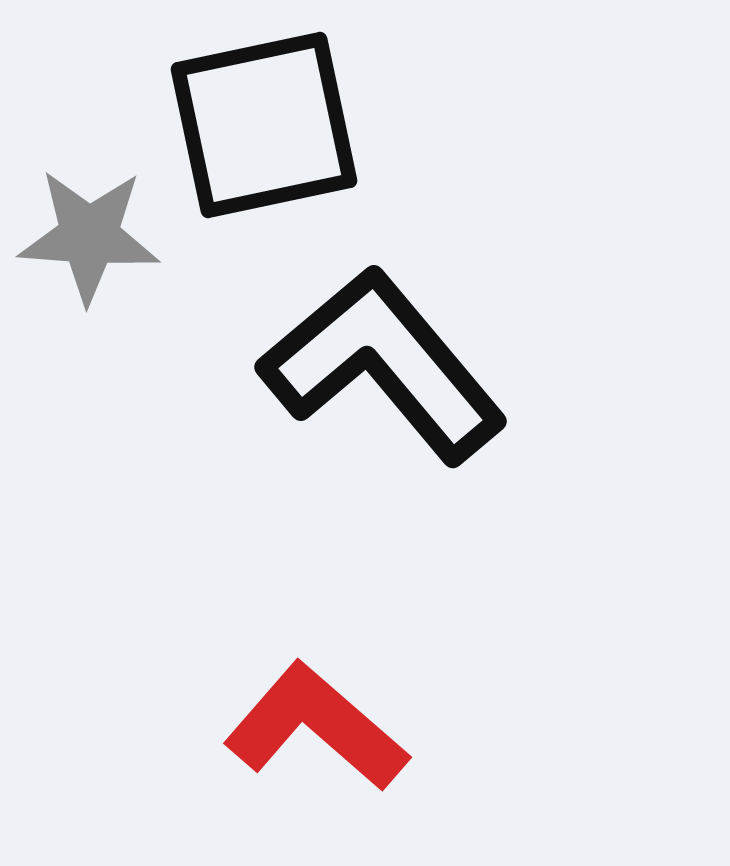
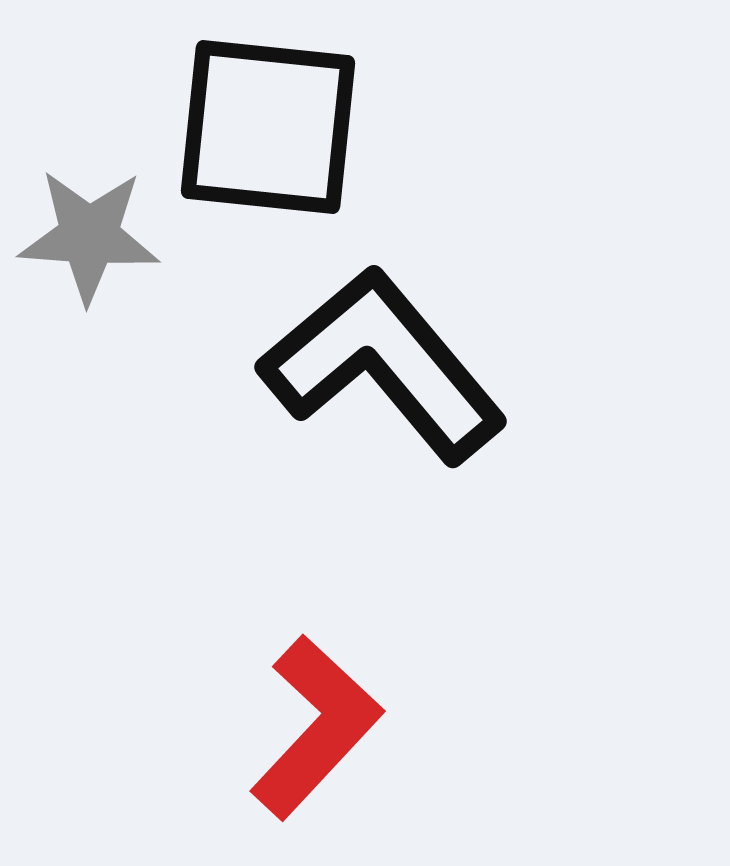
black square: moved 4 px right, 2 px down; rotated 18 degrees clockwise
red L-shape: rotated 92 degrees clockwise
